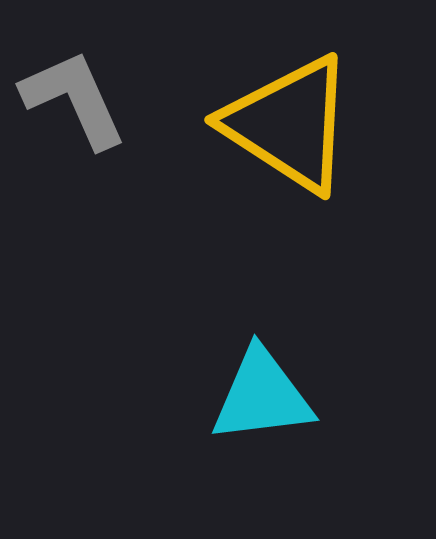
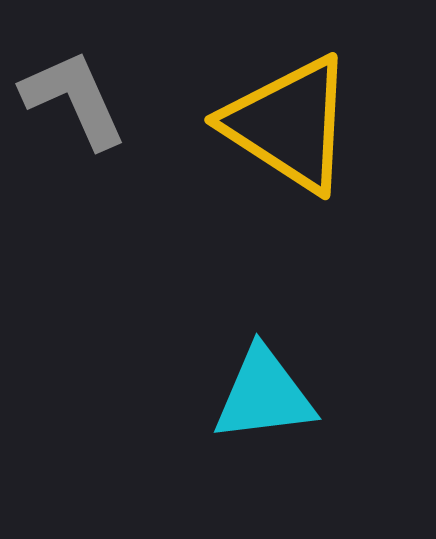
cyan triangle: moved 2 px right, 1 px up
